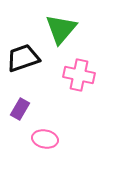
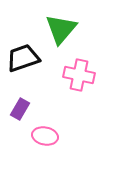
pink ellipse: moved 3 px up
